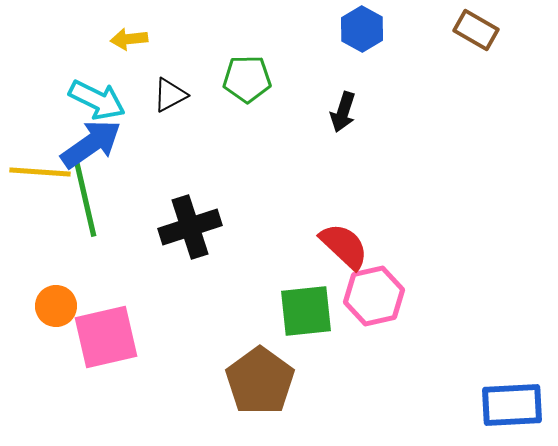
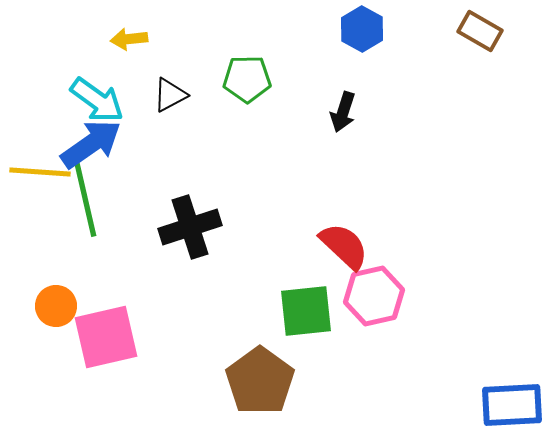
brown rectangle: moved 4 px right, 1 px down
cyan arrow: rotated 10 degrees clockwise
